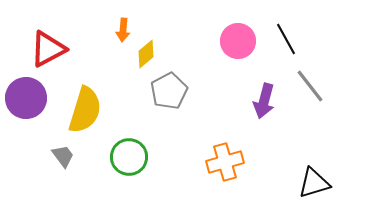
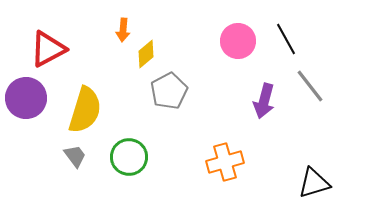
gray trapezoid: moved 12 px right
